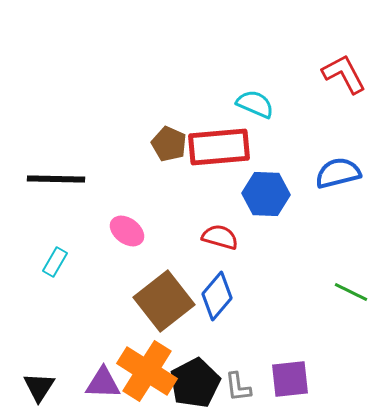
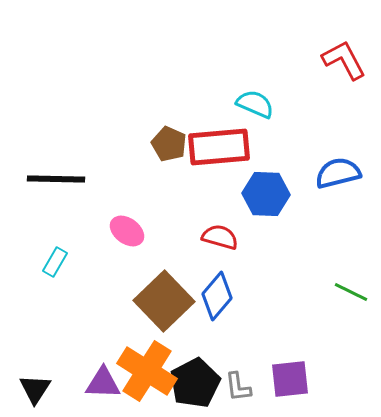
red L-shape: moved 14 px up
brown square: rotated 6 degrees counterclockwise
black triangle: moved 4 px left, 2 px down
